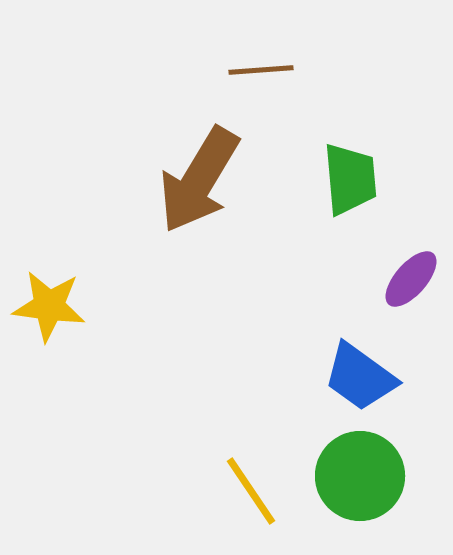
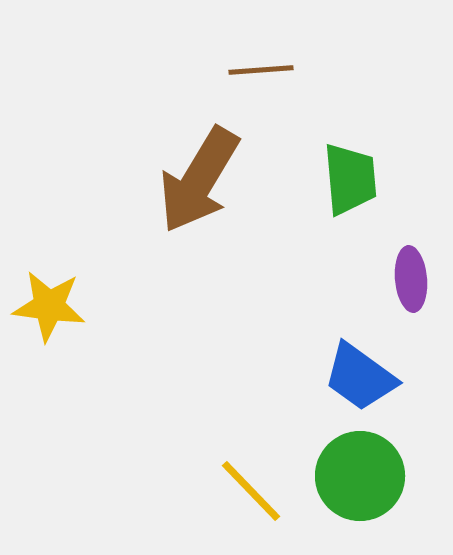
purple ellipse: rotated 46 degrees counterclockwise
yellow line: rotated 10 degrees counterclockwise
